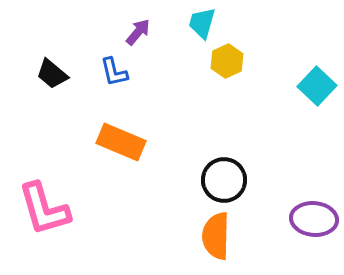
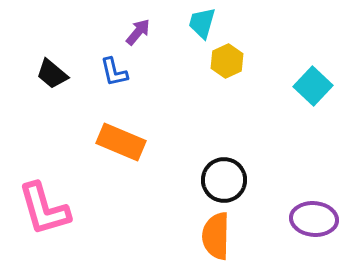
cyan square: moved 4 px left
